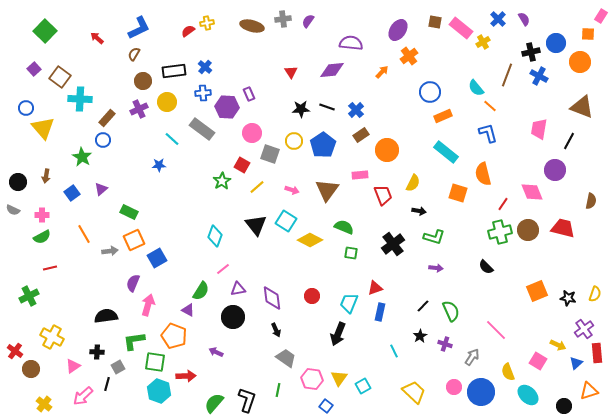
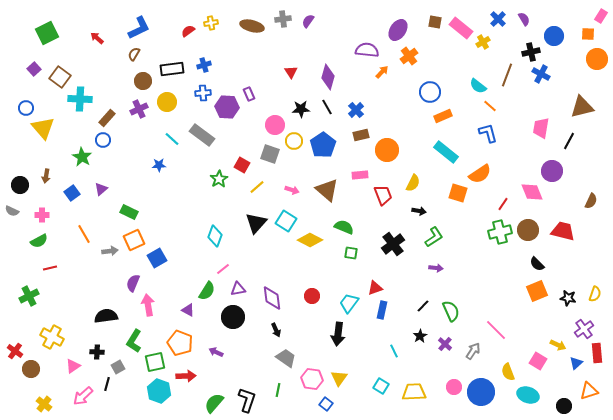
yellow cross at (207, 23): moved 4 px right
green square at (45, 31): moved 2 px right, 2 px down; rotated 20 degrees clockwise
purple semicircle at (351, 43): moved 16 px right, 7 px down
blue circle at (556, 43): moved 2 px left, 7 px up
orange circle at (580, 62): moved 17 px right, 3 px up
blue cross at (205, 67): moved 1 px left, 2 px up; rotated 32 degrees clockwise
purple diamond at (332, 70): moved 4 px left, 7 px down; rotated 70 degrees counterclockwise
black rectangle at (174, 71): moved 2 px left, 2 px up
blue cross at (539, 76): moved 2 px right, 2 px up
cyan semicircle at (476, 88): moved 2 px right, 2 px up; rotated 12 degrees counterclockwise
black line at (327, 107): rotated 42 degrees clockwise
brown triangle at (582, 107): rotated 35 degrees counterclockwise
gray rectangle at (202, 129): moved 6 px down
pink trapezoid at (539, 129): moved 2 px right, 1 px up
pink circle at (252, 133): moved 23 px right, 8 px up
brown rectangle at (361, 135): rotated 21 degrees clockwise
purple circle at (555, 170): moved 3 px left, 1 px down
orange semicircle at (483, 174): moved 3 px left; rotated 110 degrees counterclockwise
green star at (222, 181): moved 3 px left, 2 px up
black circle at (18, 182): moved 2 px right, 3 px down
brown triangle at (327, 190): rotated 25 degrees counterclockwise
brown semicircle at (591, 201): rotated 14 degrees clockwise
gray semicircle at (13, 210): moved 1 px left, 1 px down
black triangle at (256, 225): moved 2 px up; rotated 20 degrees clockwise
red trapezoid at (563, 228): moved 3 px down
green semicircle at (42, 237): moved 3 px left, 4 px down
green L-shape at (434, 237): rotated 50 degrees counterclockwise
black semicircle at (486, 267): moved 51 px right, 3 px up
green semicircle at (201, 291): moved 6 px right
cyan trapezoid at (349, 303): rotated 15 degrees clockwise
pink arrow at (148, 305): rotated 25 degrees counterclockwise
blue rectangle at (380, 312): moved 2 px right, 2 px up
black arrow at (338, 334): rotated 15 degrees counterclockwise
orange pentagon at (174, 336): moved 6 px right, 7 px down
green L-shape at (134, 341): rotated 50 degrees counterclockwise
purple cross at (445, 344): rotated 24 degrees clockwise
gray arrow at (472, 357): moved 1 px right, 6 px up
green square at (155, 362): rotated 20 degrees counterclockwise
cyan square at (363, 386): moved 18 px right; rotated 28 degrees counterclockwise
yellow trapezoid at (414, 392): rotated 45 degrees counterclockwise
cyan ellipse at (528, 395): rotated 25 degrees counterclockwise
blue square at (326, 406): moved 2 px up
